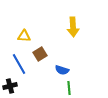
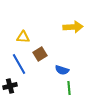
yellow arrow: rotated 90 degrees counterclockwise
yellow triangle: moved 1 px left, 1 px down
